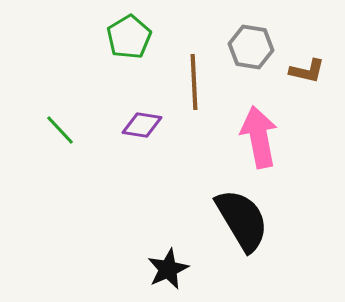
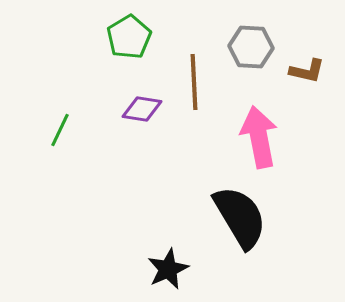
gray hexagon: rotated 6 degrees counterclockwise
purple diamond: moved 16 px up
green line: rotated 68 degrees clockwise
black semicircle: moved 2 px left, 3 px up
